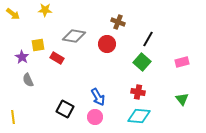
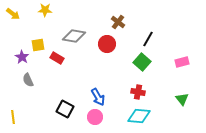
brown cross: rotated 16 degrees clockwise
